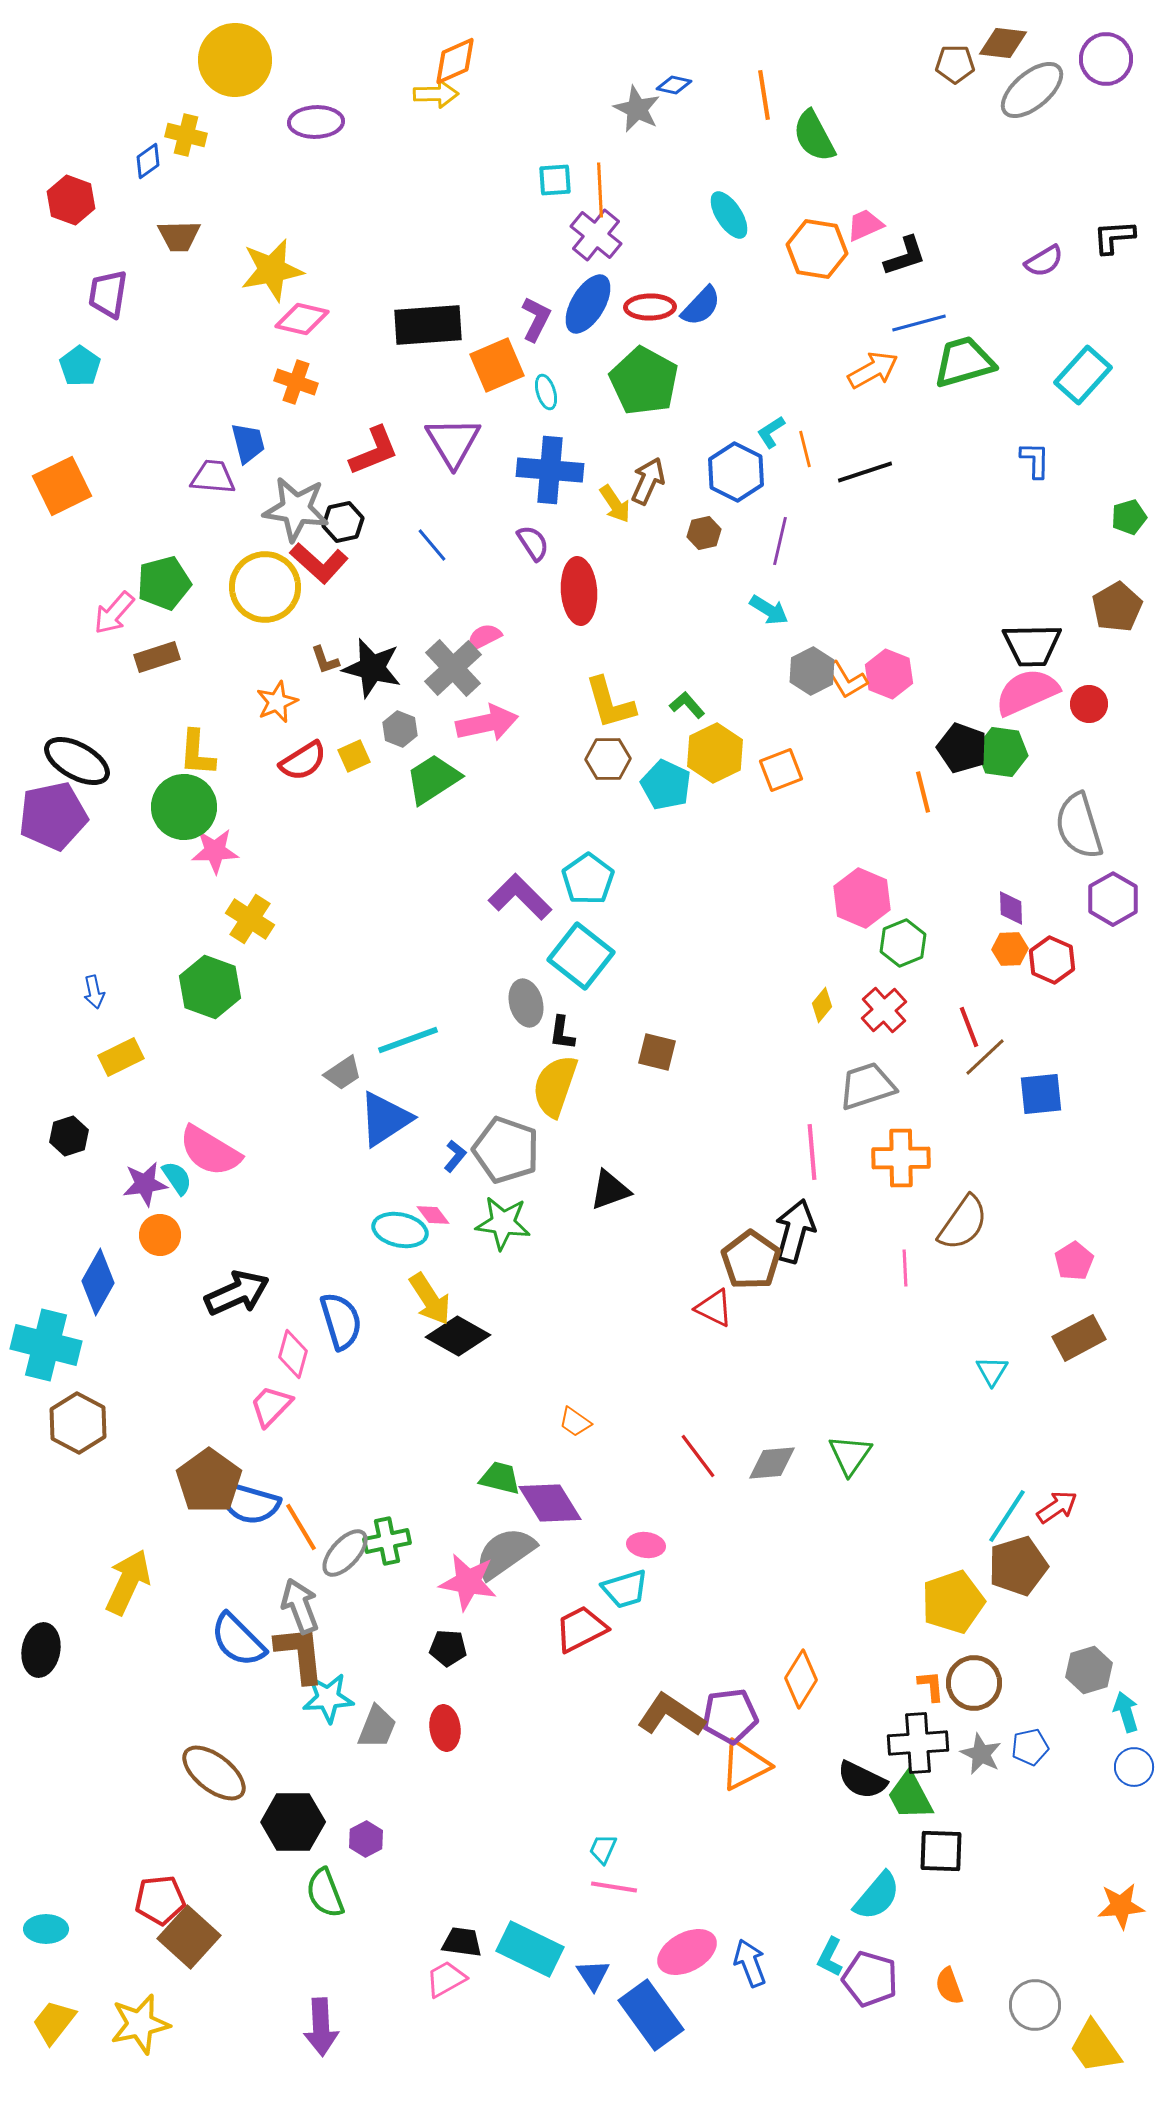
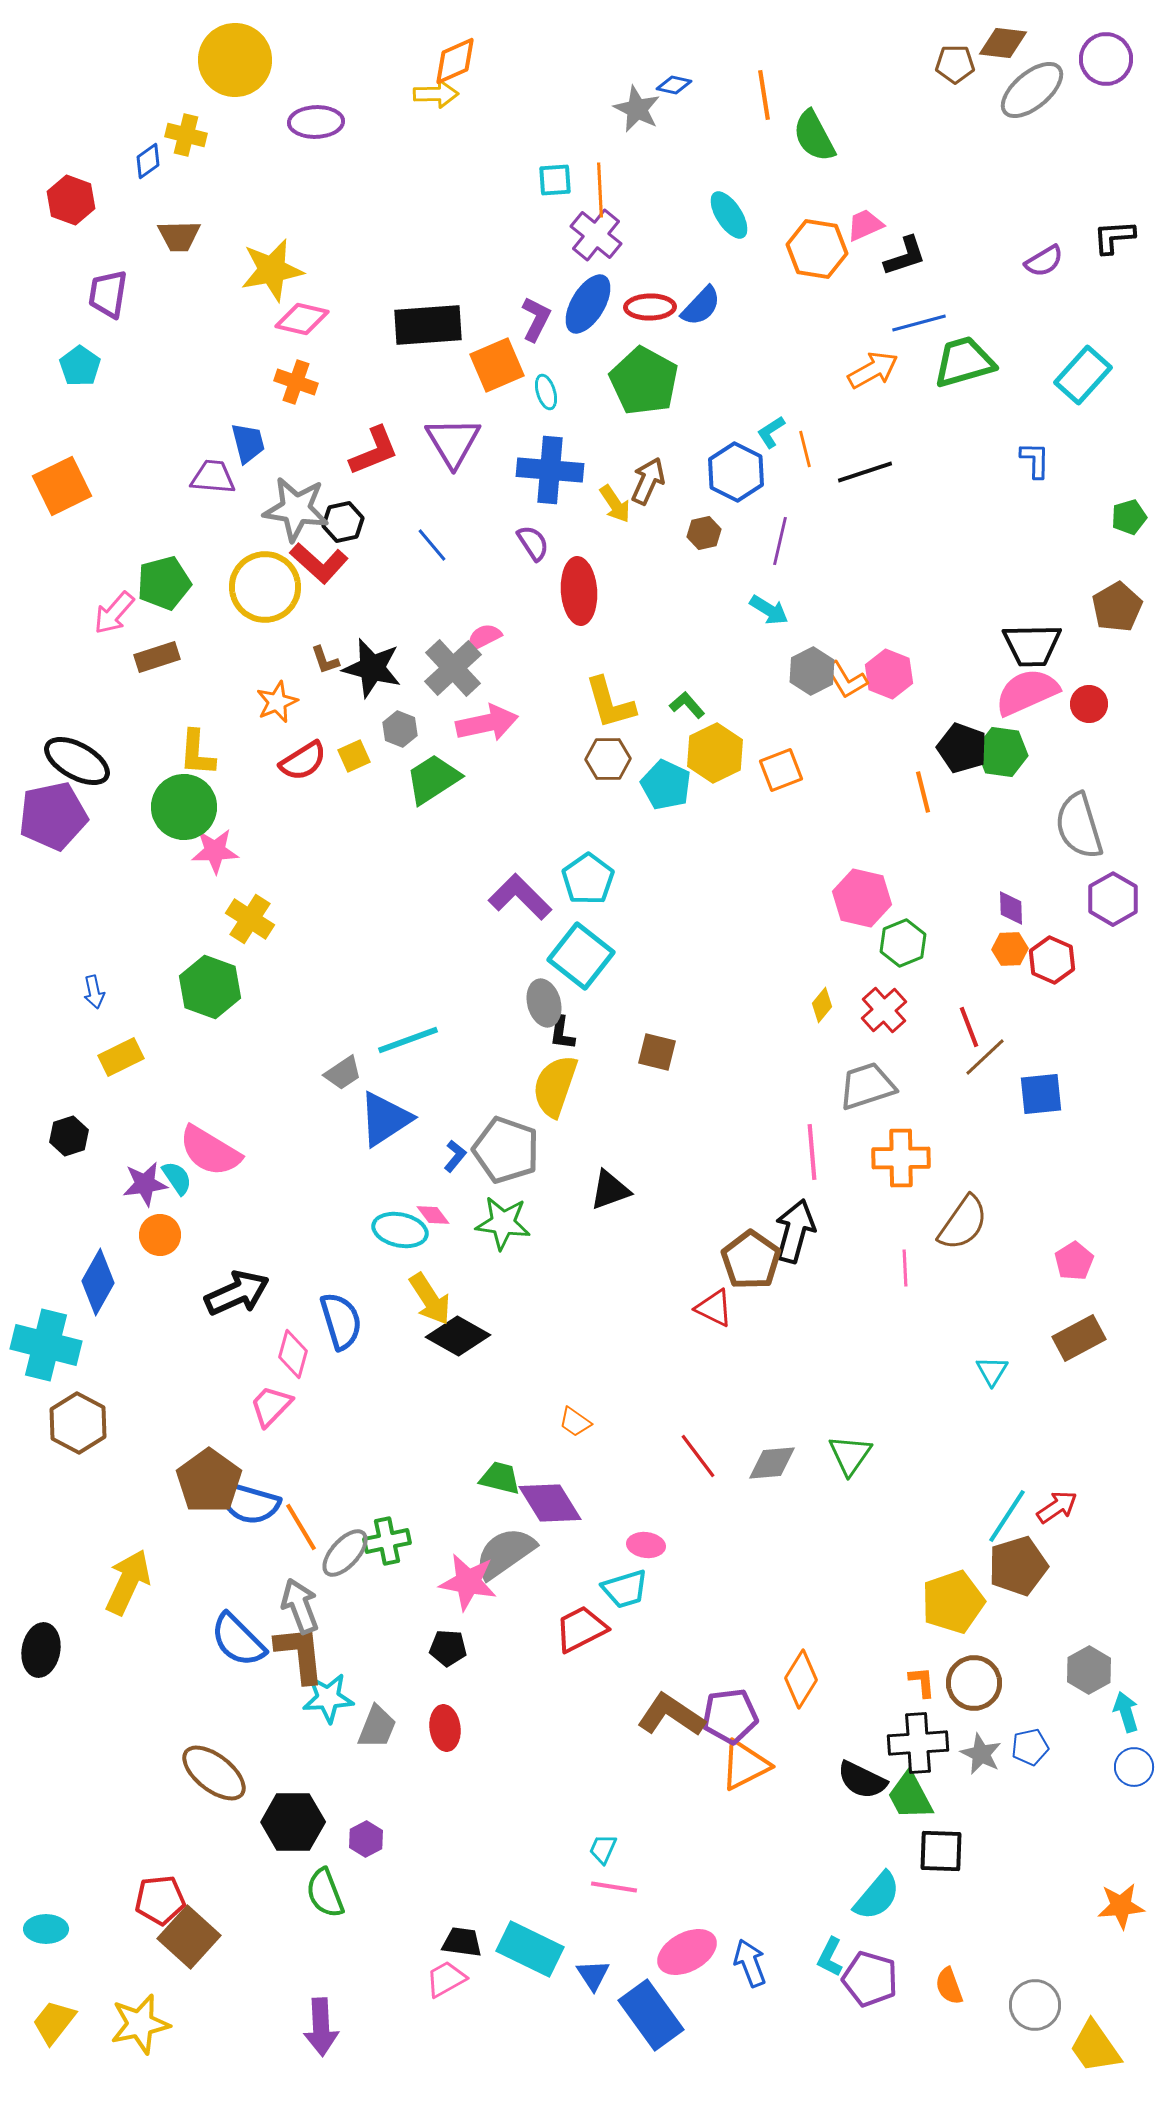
pink hexagon at (862, 898): rotated 10 degrees counterclockwise
gray ellipse at (526, 1003): moved 18 px right
gray hexagon at (1089, 1670): rotated 12 degrees counterclockwise
orange L-shape at (931, 1686): moved 9 px left, 4 px up
